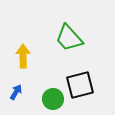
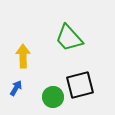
blue arrow: moved 4 px up
green circle: moved 2 px up
